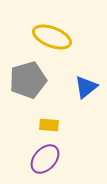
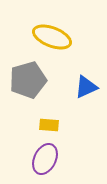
blue triangle: rotated 15 degrees clockwise
purple ellipse: rotated 16 degrees counterclockwise
